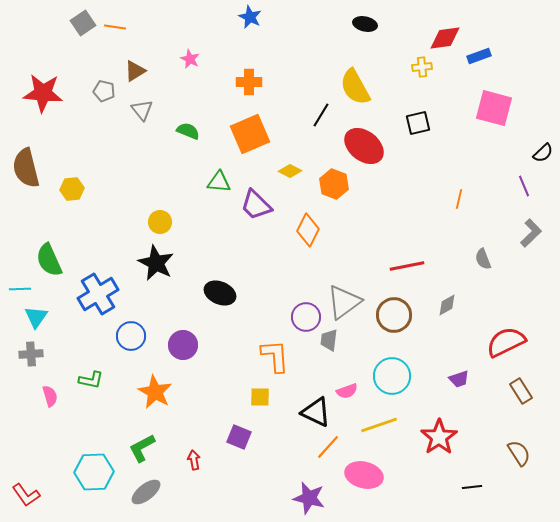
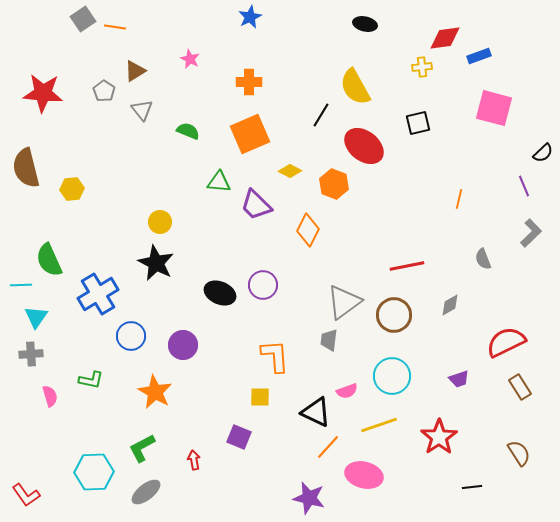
blue star at (250, 17): rotated 20 degrees clockwise
gray square at (83, 23): moved 4 px up
gray pentagon at (104, 91): rotated 20 degrees clockwise
cyan line at (20, 289): moved 1 px right, 4 px up
gray diamond at (447, 305): moved 3 px right
purple circle at (306, 317): moved 43 px left, 32 px up
brown rectangle at (521, 391): moved 1 px left, 4 px up
